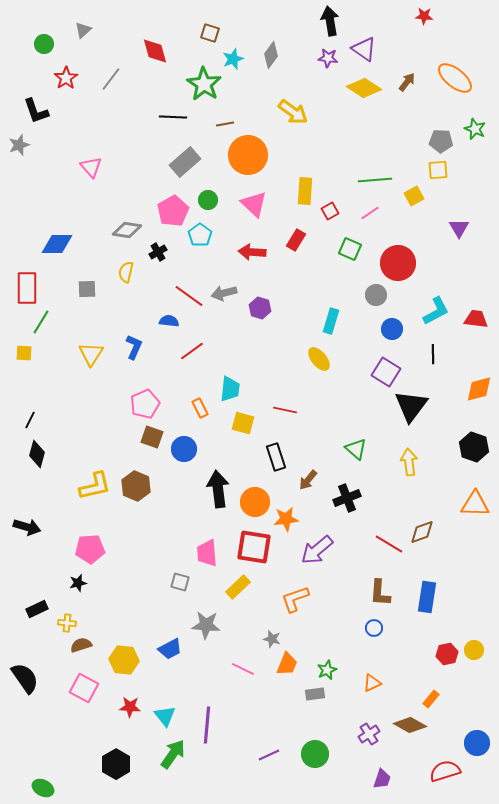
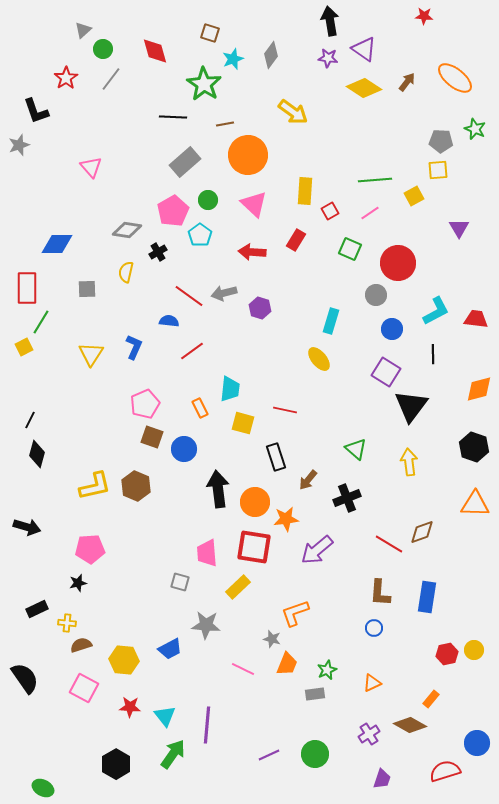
green circle at (44, 44): moved 59 px right, 5 px down
yellow square at (24, 353): moved 6 px up; rotated 30 degrees counterclockwise
orange L-shape at (295, 599): moved 14 px down
